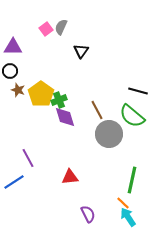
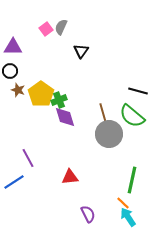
brown line: moved 6 px right, 3 px down; rotated 12 degrees clockwise
